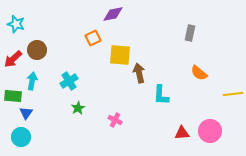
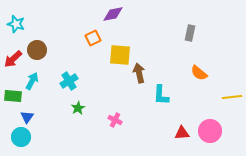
cyan arrow: rotated 18 degrees clockwise
yellow line: moved 1 px left, 3 px down
blue triangle: moved 1 px right, 4 px down
